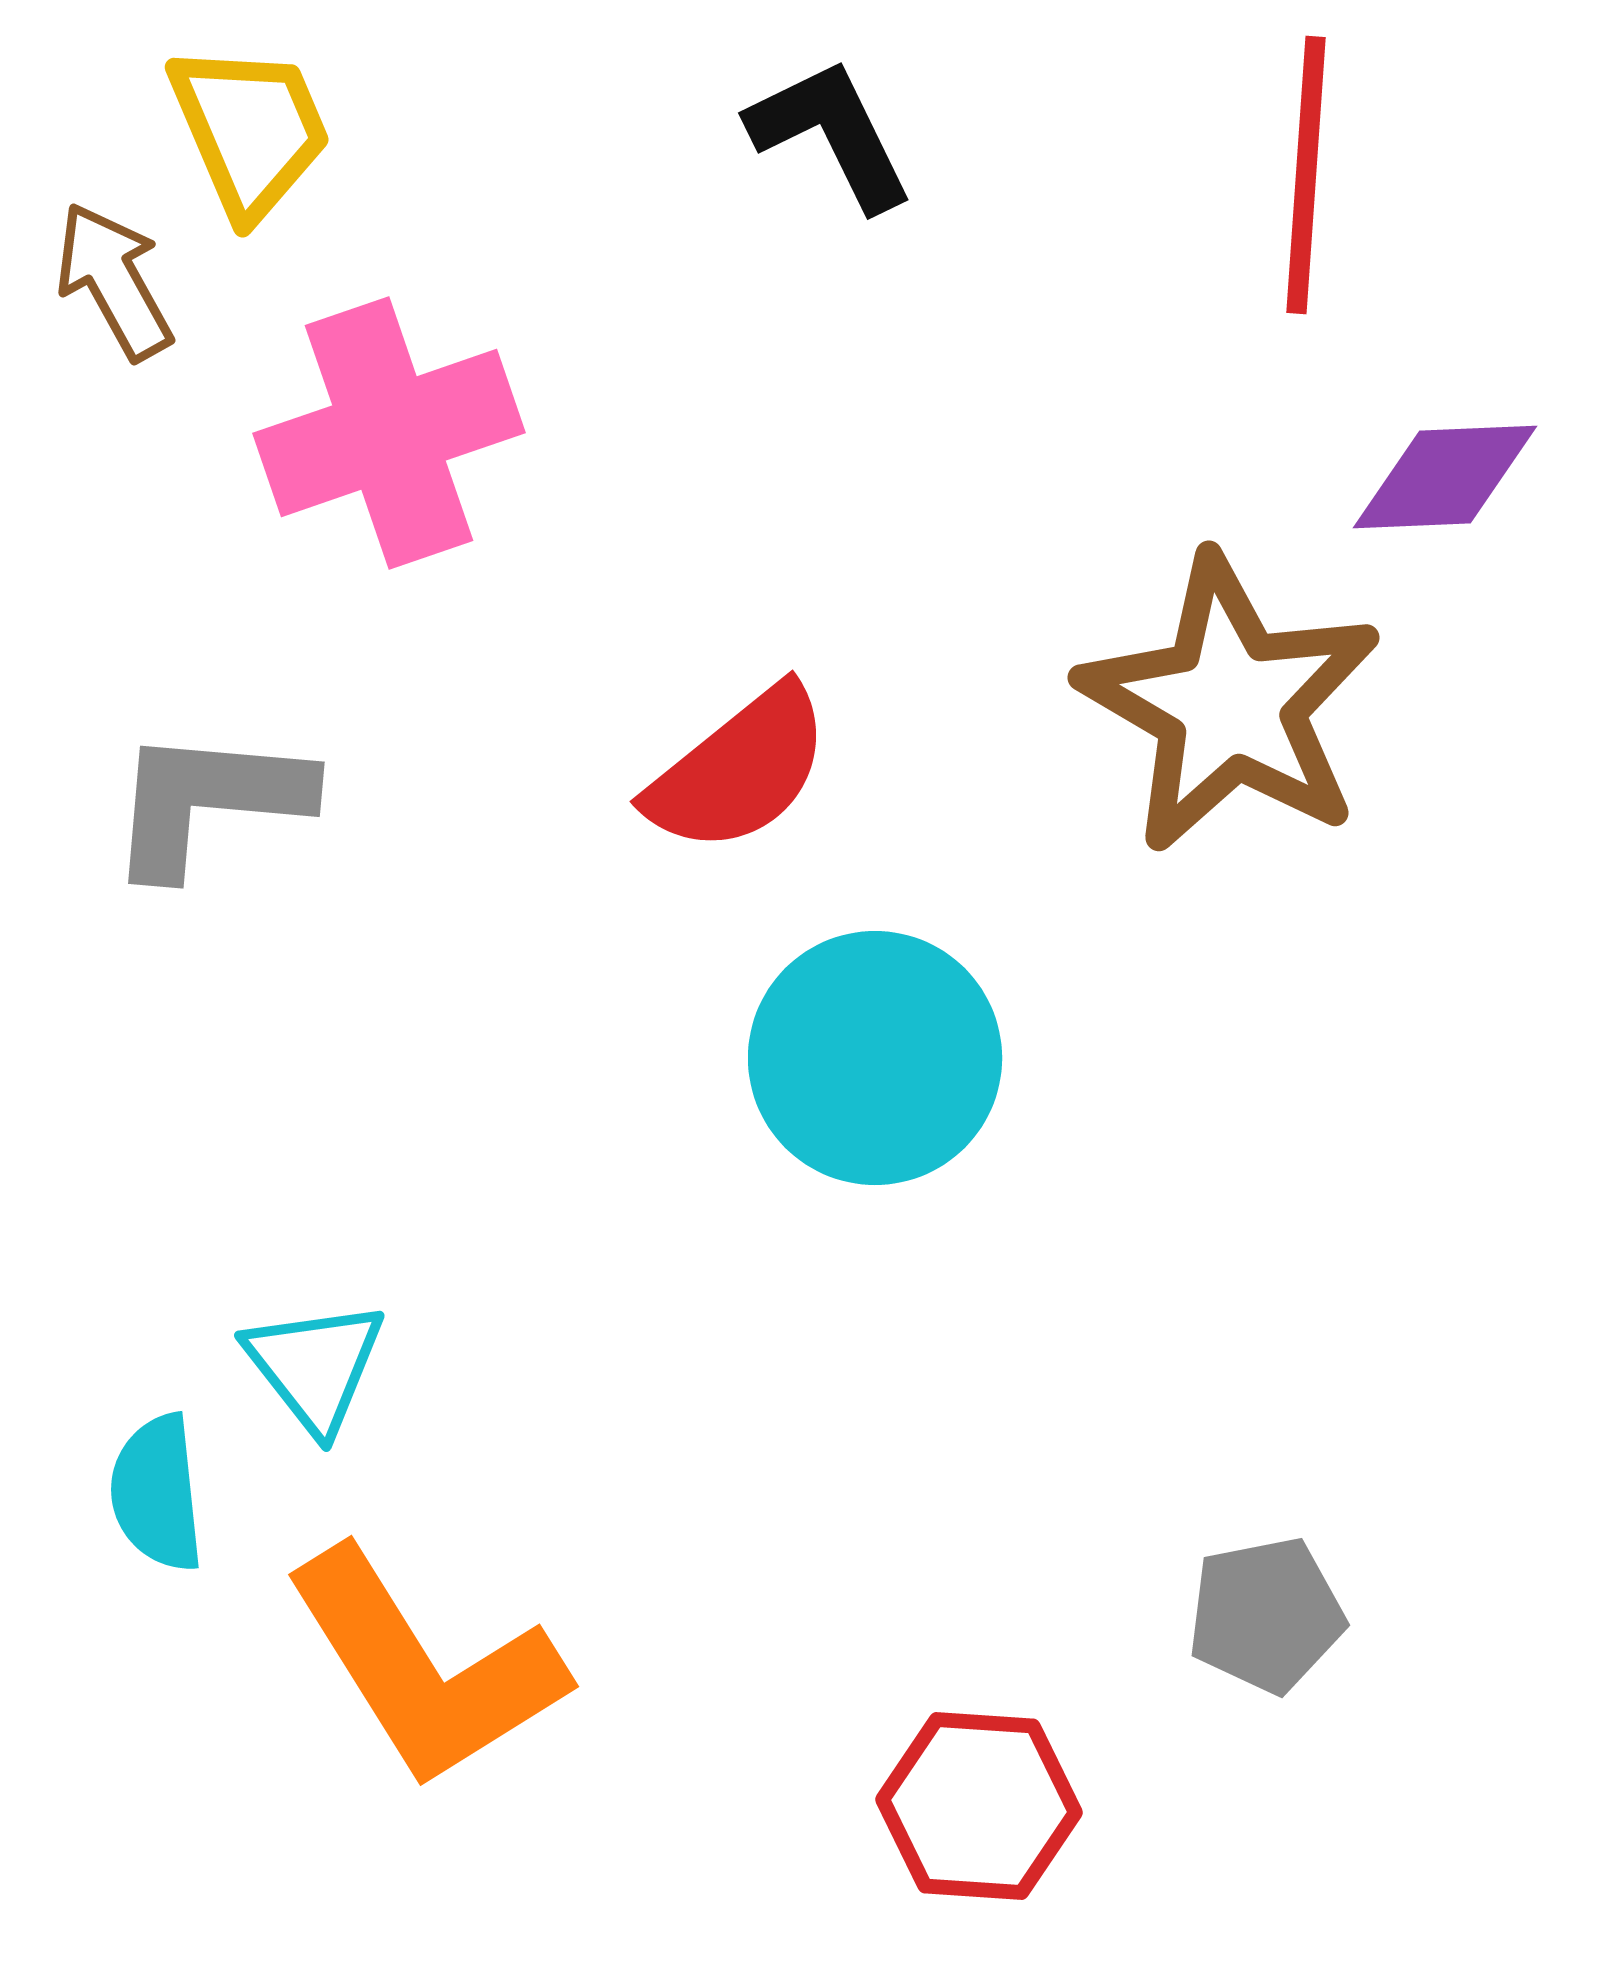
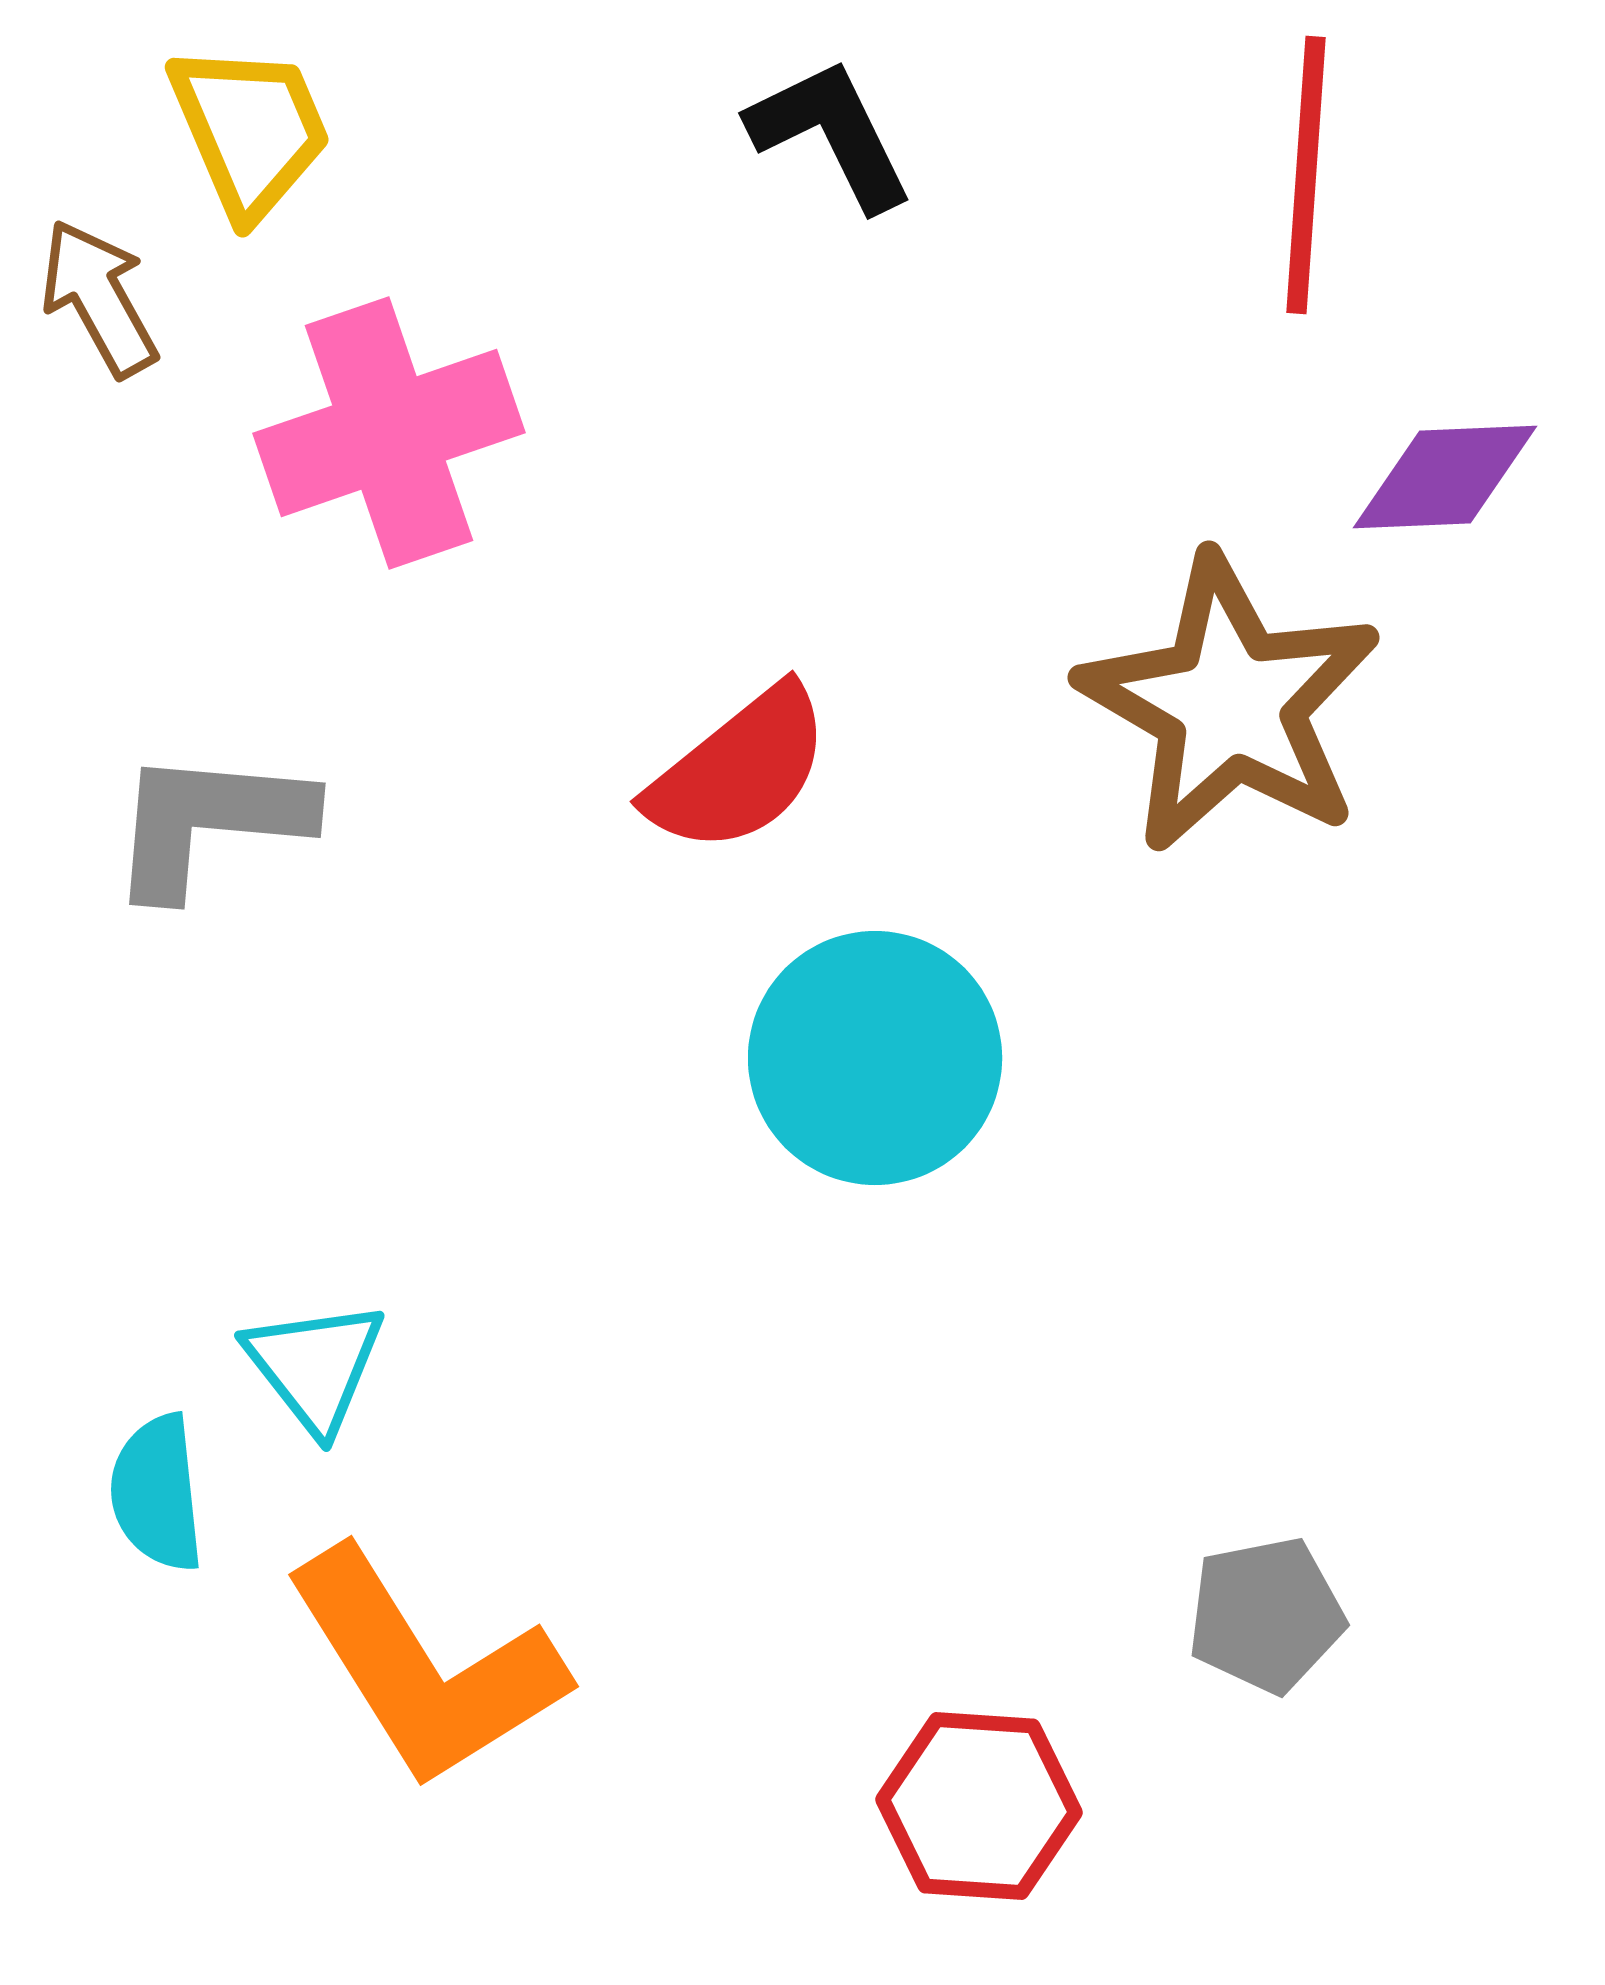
brown arrow: moved 15 px left, 17 px down
gray L-shape: moved 1 px right, 21 px down
